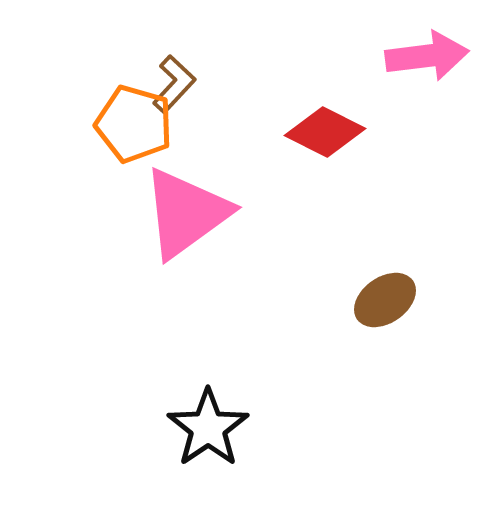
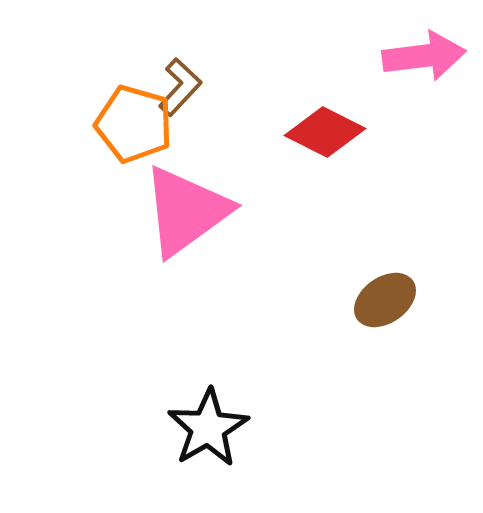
pink arrow: moved 3 px left
brown L-shape: moved 6 px right, 3 px down
pink triangle: moved 2 px up
black star: rotated 4 degrees clockwise
